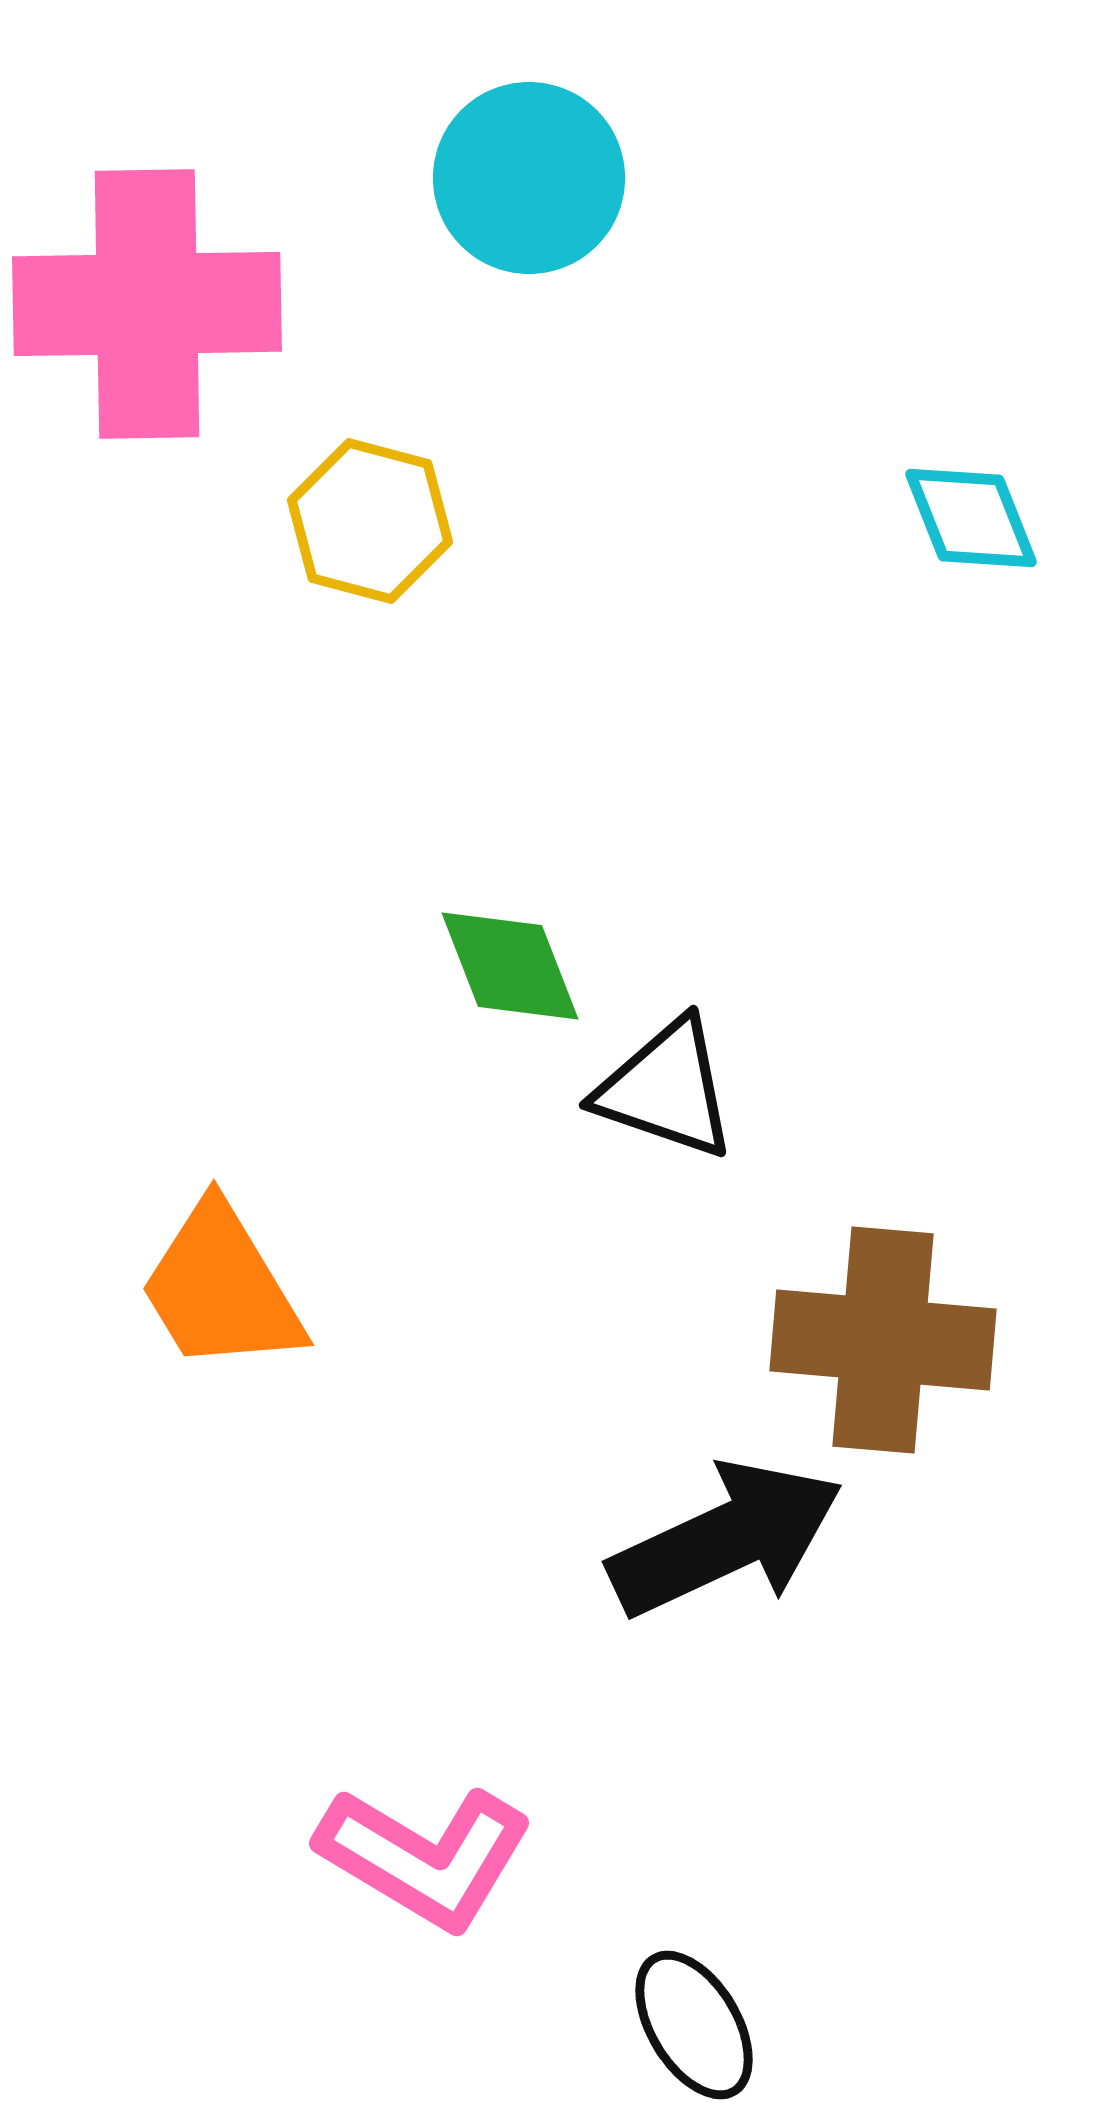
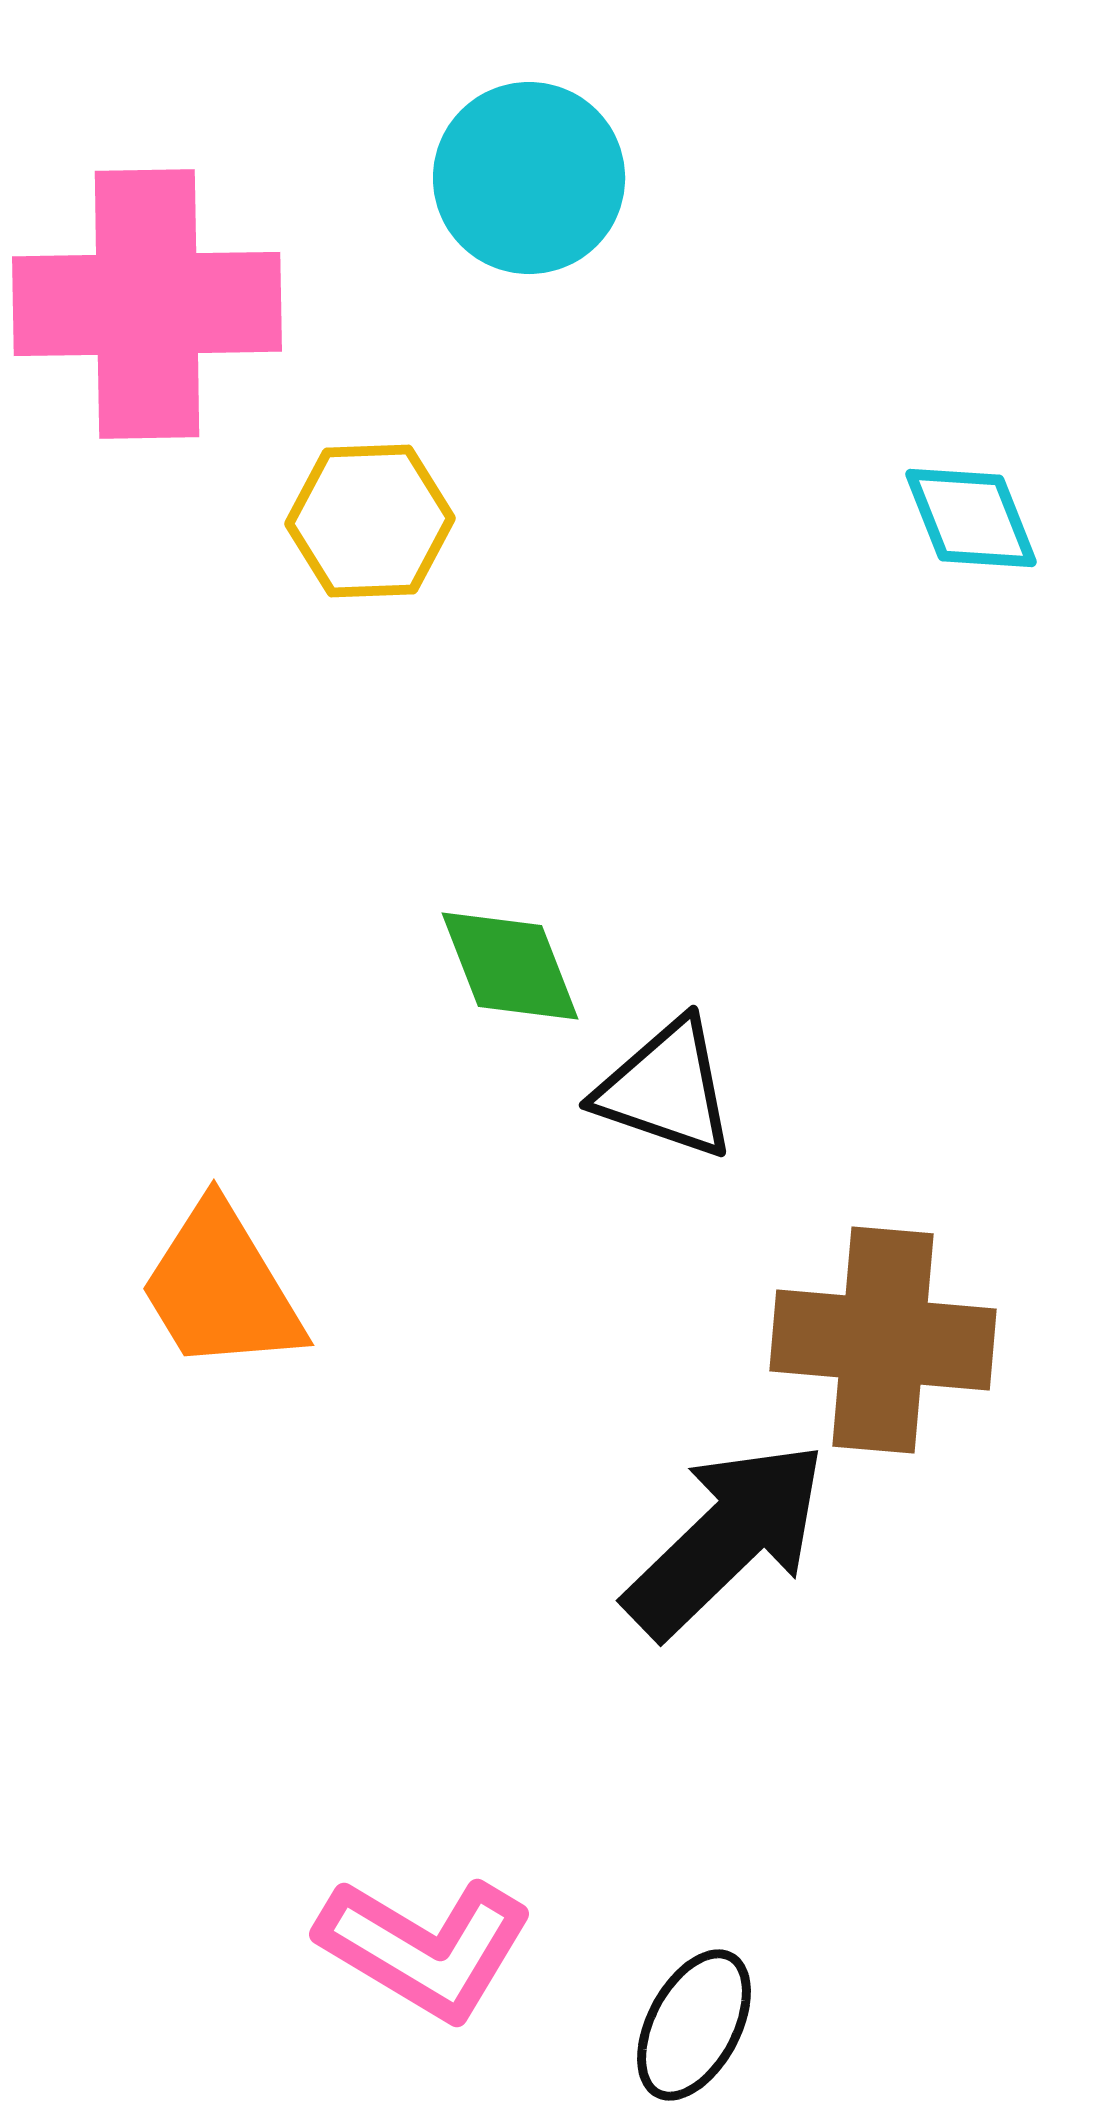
yellow hexagon: rotated 17 degrees counterclockwise
black arrow: rotated 19 degrees counterclockwise
pink L-shape: moved 91 px down
black ellipse: rotated 59 degrees clockwise
